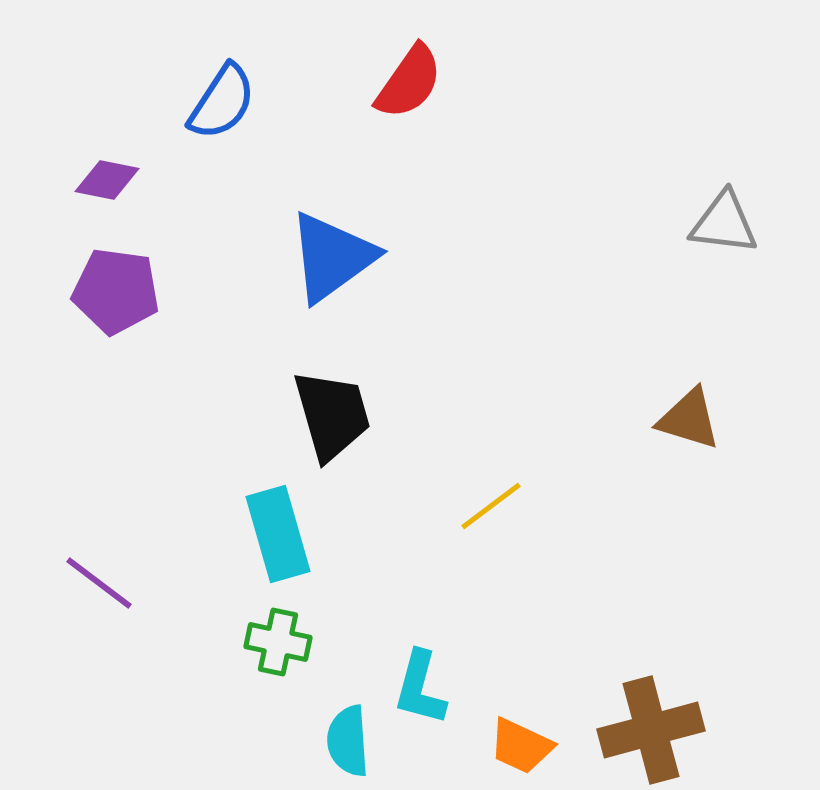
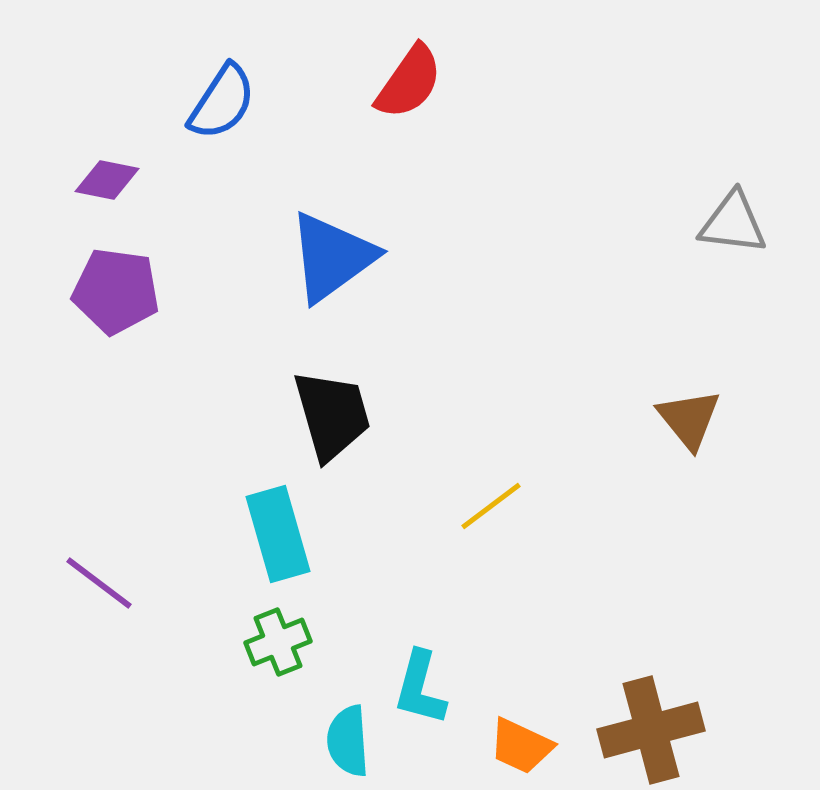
gray triangle: moved 9 px right
brown triangle: rotated 34 degrees clockwise
green cross: rotated 34 degrees counterclockwise
